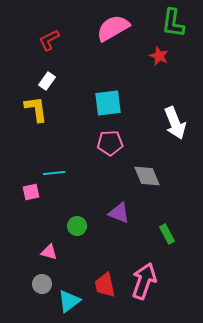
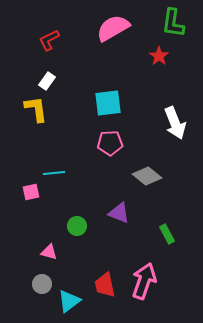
red star: rotated 12 degrees clockwise
gray diamond: rotated 28 degrees counterclockwise
